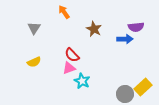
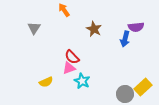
orange arrow: moved 2 px up
blue arrow: rotated 105 degrees clockwise
red semicircle: moved 2 px down
yellow semicircle: moved 12 px right, 20 px down
